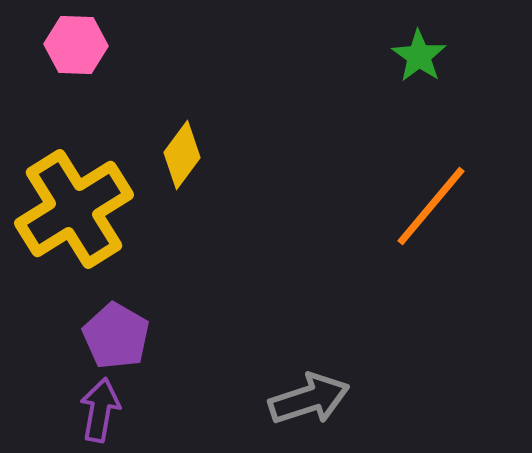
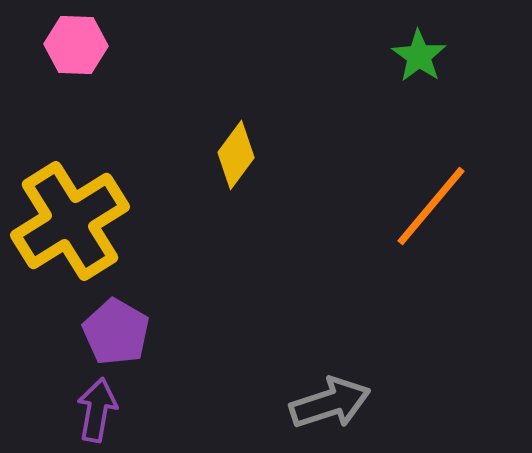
yellow diamond: moved 54 px right
yellow cross: moved 4 px left, 12 px down
purple pentagon: moved 4 px up
gray arrow: moved 21 px right, 4 px down
purple arrow: moved 3 px left
